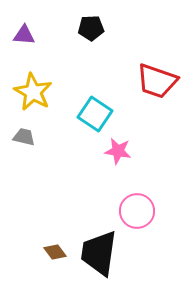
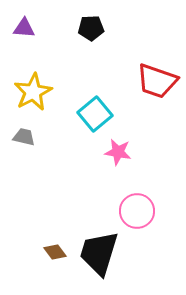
purple triangle: moved 7 px up
yellow star: rotated 15 degrees clockwise
cyan square: rotated 16 degrees clockwise
pink star: moved 1 px down
black trapezoid: rotated 9 degrees clockwise
